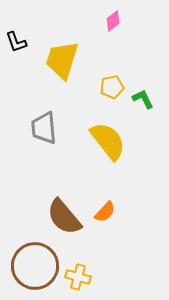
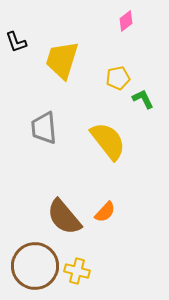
pink diamond: moved 13 px right
yellow pentagon: moved 6 px right, 9 px up
yellow cross: moved 1 px left, 6 px up
